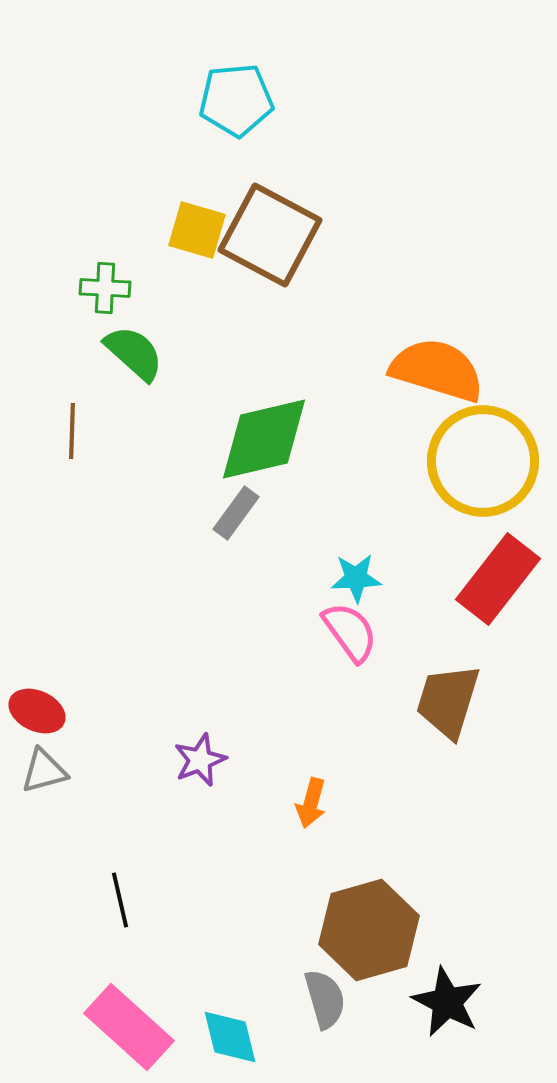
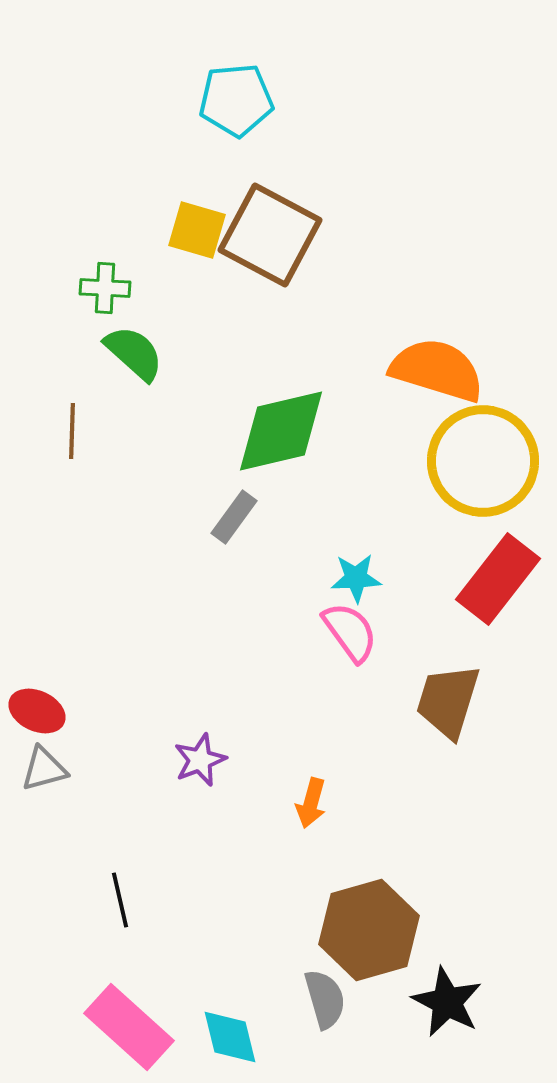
green diamond: moved 17 px right, 8 px up
gray rectangle: moved 2 px left, 4 px down
gray triangle: moved 2 px up
